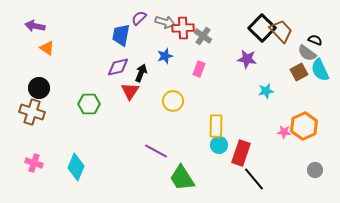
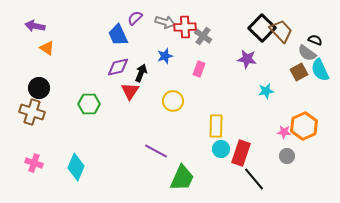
purple semicircle: moved 4 px left
red cross: moved 2 px right, 1 px up
blue trapezoid: moved 3 px left; rotated 35 degrees counterclockwise
cyan circle: moved 2 px right, 4 px down
gray circle: moved 28 px left, 14 px up
green trapezoid: rotated 124 degrees counterclockwise
